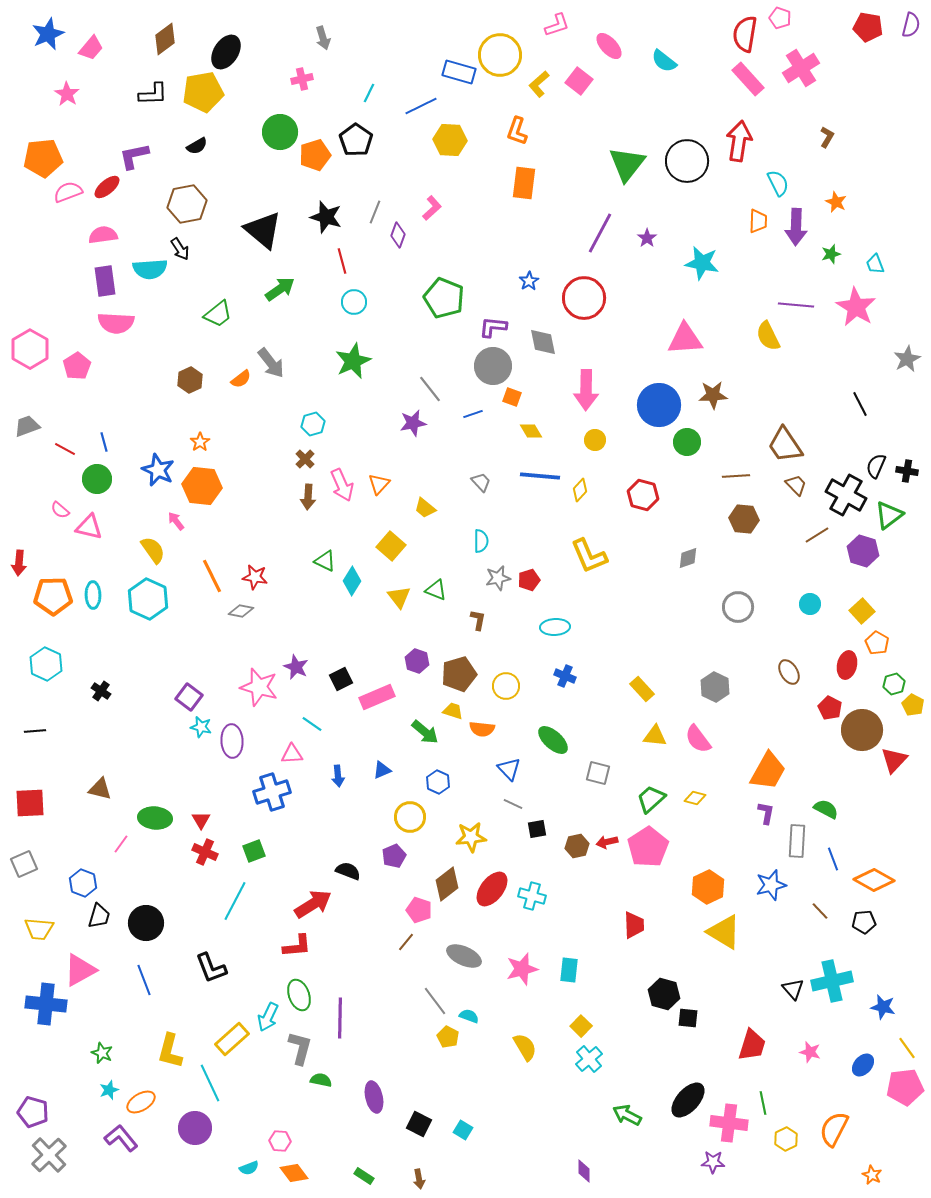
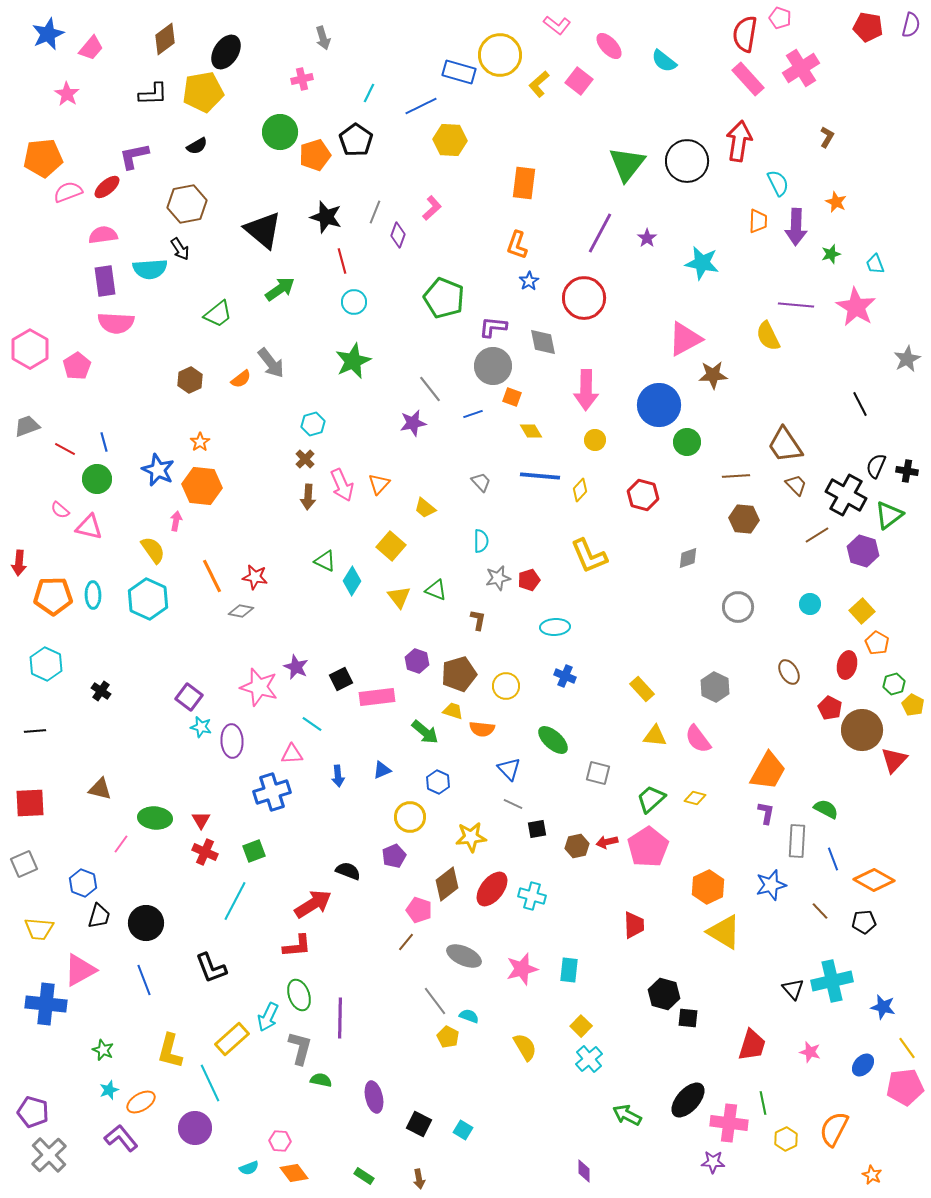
pink L-shape at (557, 25): rotated 56 degrees clockwise
orange L-shape at (517, 131): moved 114 px down
pink triangle at (685, 339): rotated 24 degrees counterclockwise
brown star at (713, 395): moved 20 px up
pink arrow at (176, 521): rotated 48 degrees clockwise
pink rectangle at (377, 697): rotated 16 degrees clockwise
green star at (102, 1053): moved 1 px right, 3 px up
